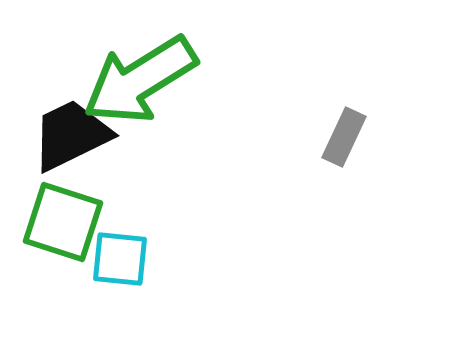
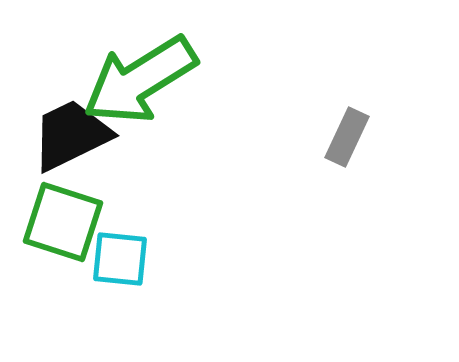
gray rectangle: moved 3 px right
